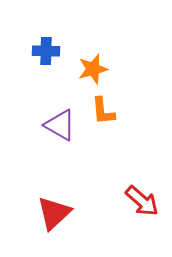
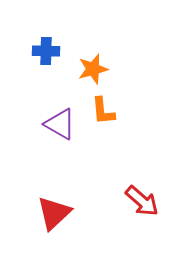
purple triangle: moved 1 px up
